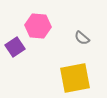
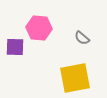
pink hexagon: moved 1 px right, 2 px down
purple square: rotated 36 degrees clockwise
